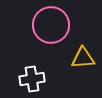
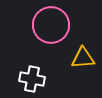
white cross: rotated 20 degrees clockwise
